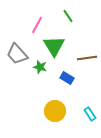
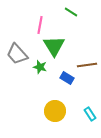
green line: moved 3 px right, 4 px up; rotated 24 degrees counterclockwise
pink line: moved 3 px right; rotated 18 degrees counterclockwise
brown line: moved 7 px down
